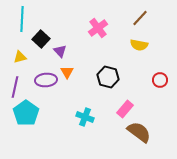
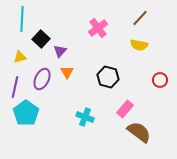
purple triangle: rotated 24 degrees clockwise
purple ellipse: moved 4 px left, 1 px up; rotated 60 degrees counterclockwise
